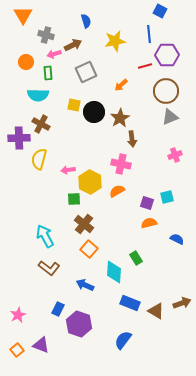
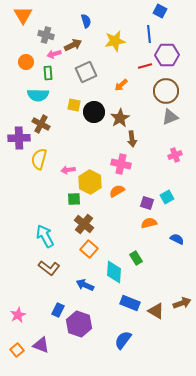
cyan square at (167, 197): rotated 16 degrees counterclockwise
blue rectangle at (58, 309): moved 1 px down
